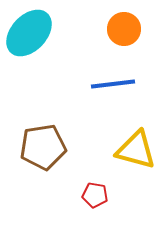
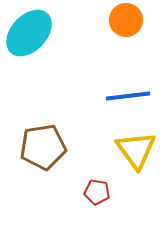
orange circle: moved 2 px right, 9 px up
blue line: moved 15 px right, 12 px down
yellow triangle: rotated 39 degrees clockwise
red pentagon: moved 2 px right, 3 px up
